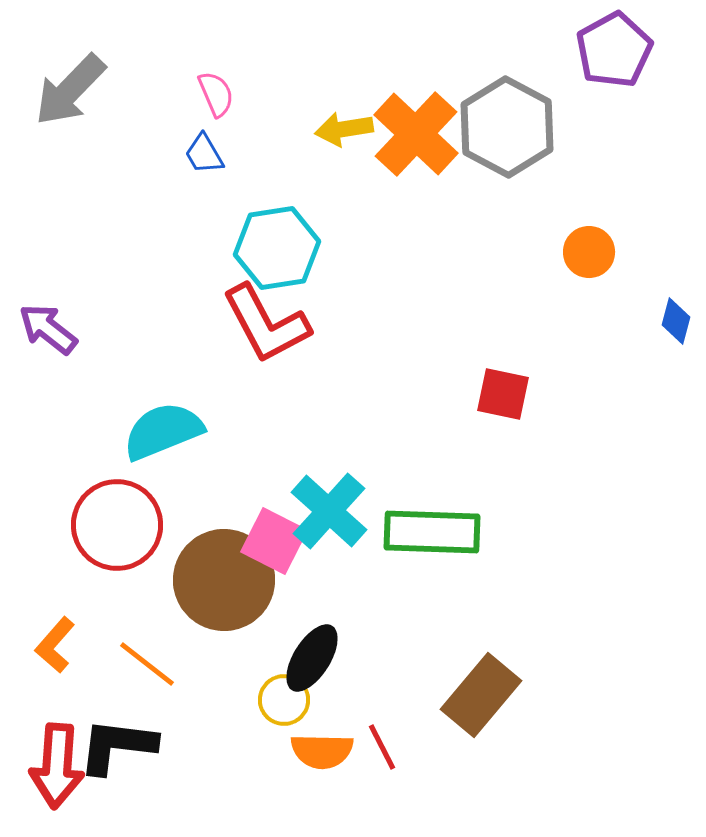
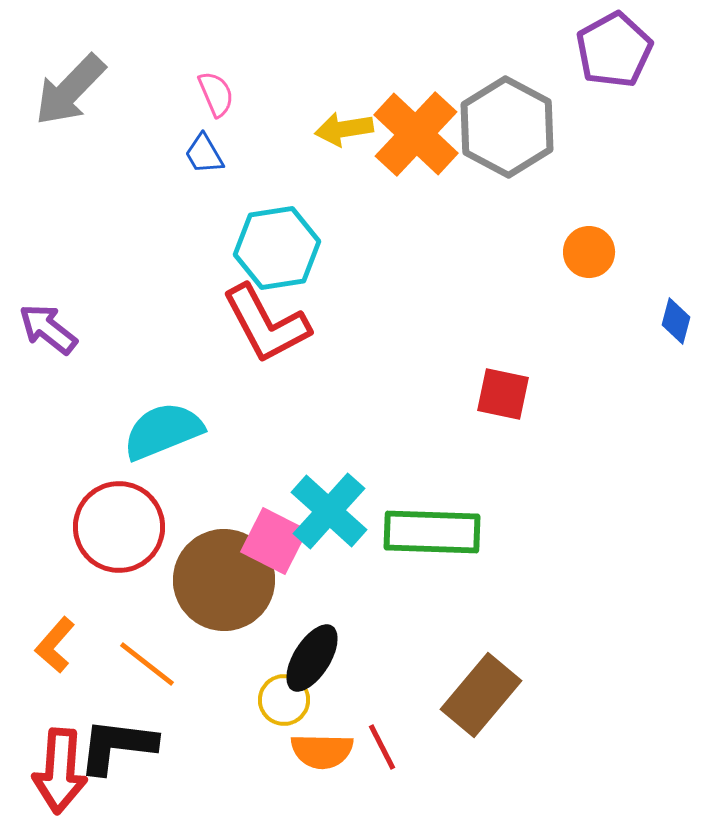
red circle: moved 2 px right, 2 px down
red arrow: moved 3 px right, 5 px down
